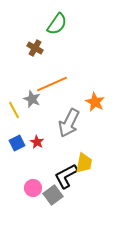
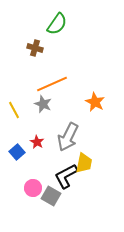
brown cross: rotated 14 degrees counterclockwise
gray star: moved 11 px right, 5 px down
gray arrow: moved 1 px left, 14 px down
blue square: moved 9 px down; rotated 14 degrees counterclockwise
gray square: moved 2 px left, 1 px down; rotated 24 degrees counterclockwise
